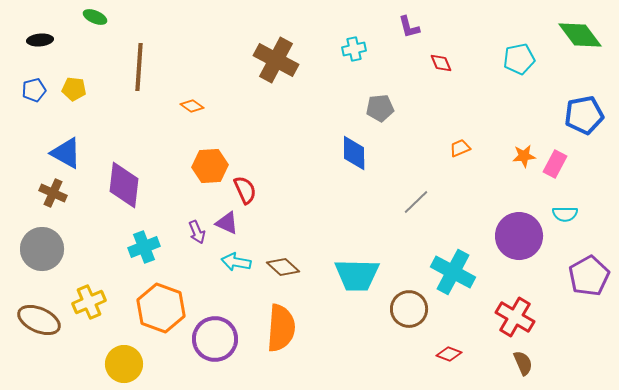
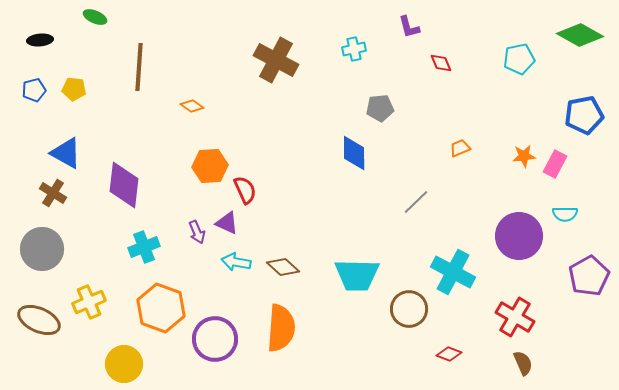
green diamond at (580, 35): rotated 24 degrees counterclockwise
brown cross at (53, 193): rotated 8 degrees clockwise
